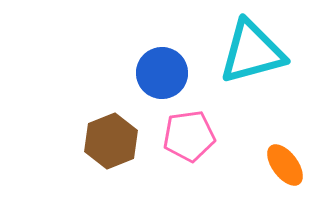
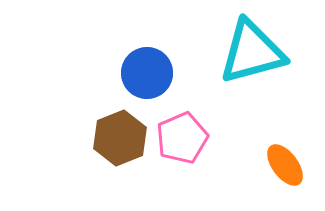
blue circle: moved 15 px left
pink pentagon: moved 7 px left, 2 px down; rotated 15 degrees counterclockwise
brown hexagon: moved 9 px right, 3 px up
